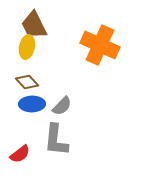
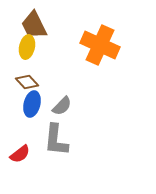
blue ellipse: rotated 75 degrees counterclockwise
